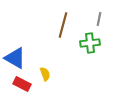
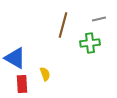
gray line: rotated 64 degrees clockwise
red rectangle: rotated 60 degrees clockwise
